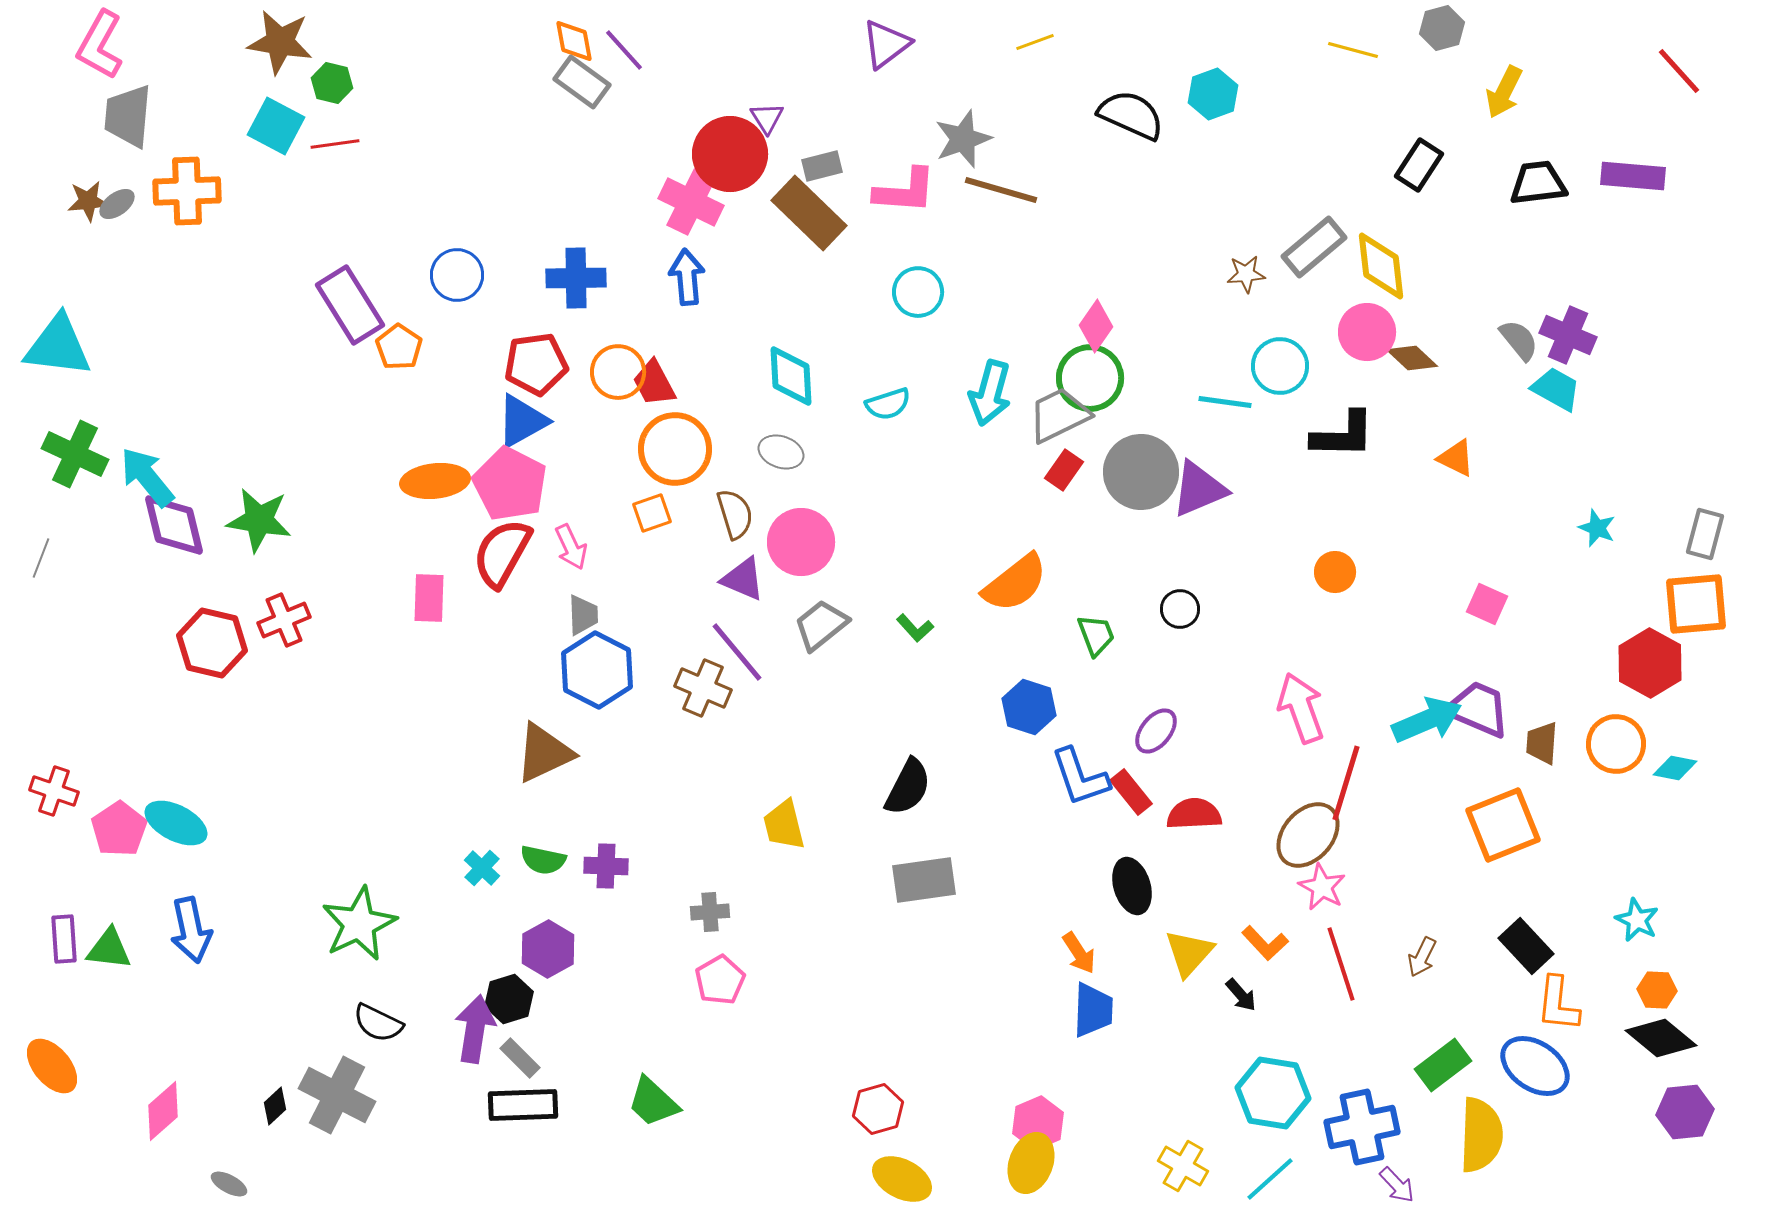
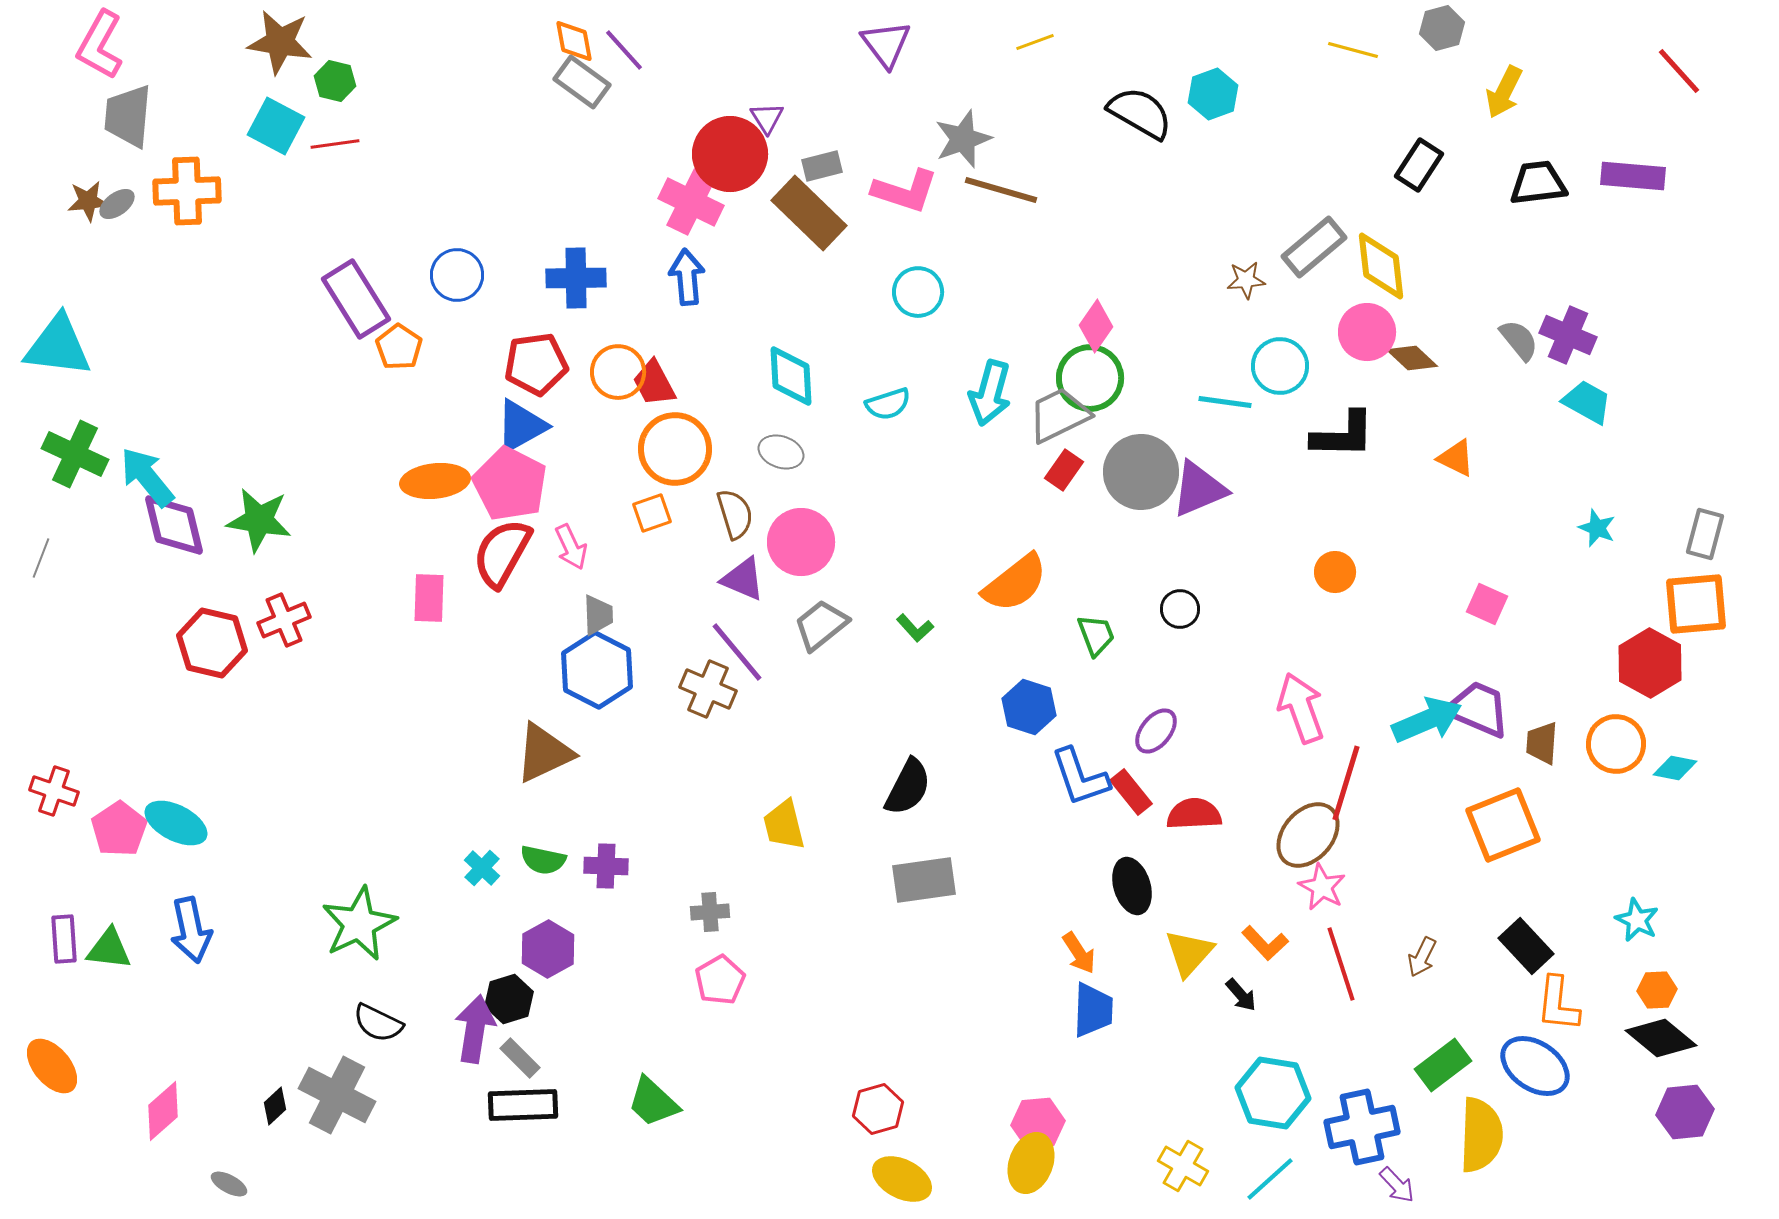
purple triangle at (886, 44): rotated 30 degrees counterclockwise
green hexagon at (332, 83): moved 3 px right, 2 px up
black semicircle at (1131, 115): moved 9 px right, 2 px up; rotated 6 degrees clockwise
pink L-shape at (905, 191): rotated 14 degrees clockwise
brown star at (1246, 274): moved 6 px down
purple rectangle at (350, 305): moved 6 px right, 6 px up
cyan trapezoid at (1556, 389): moved 31 px right, 13 px down
blue triangle at (522, 421): moved 1 px left, 5 px down
gray trapezoid at (583, 615): moved 15 px right
brown cross at (703, 688): moved 5 px right, 1 px down
orange hexagon at (1657, 990): rotated 6 degrees counterclockwise
pink hexagon at (1038, 1123): rotated 18 degrees clockwise
